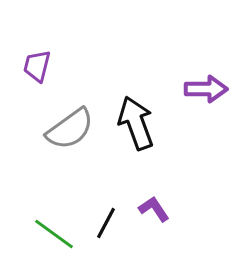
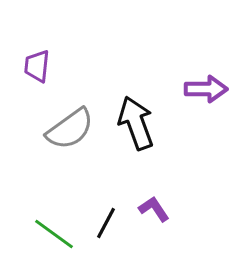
purple trapezoid: rotated 8 degrees counterclockwise
